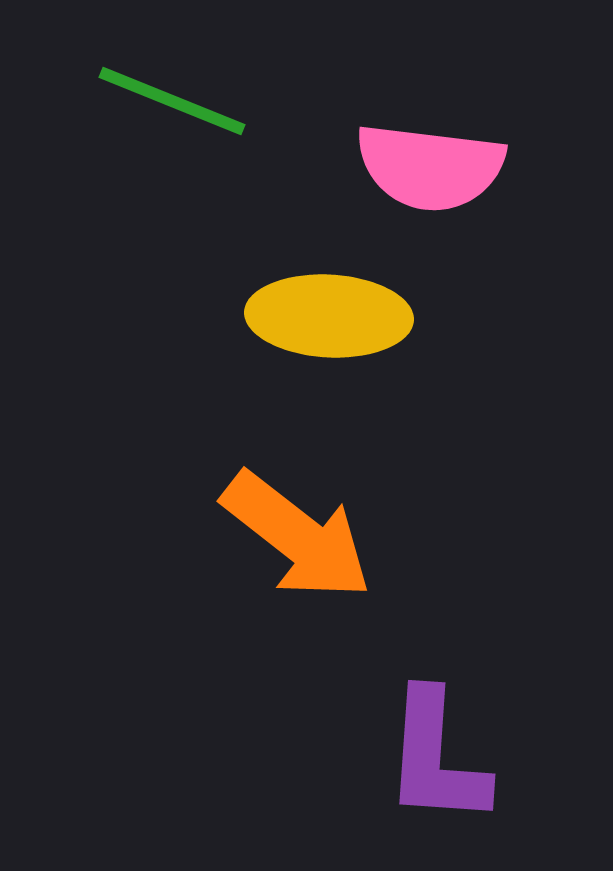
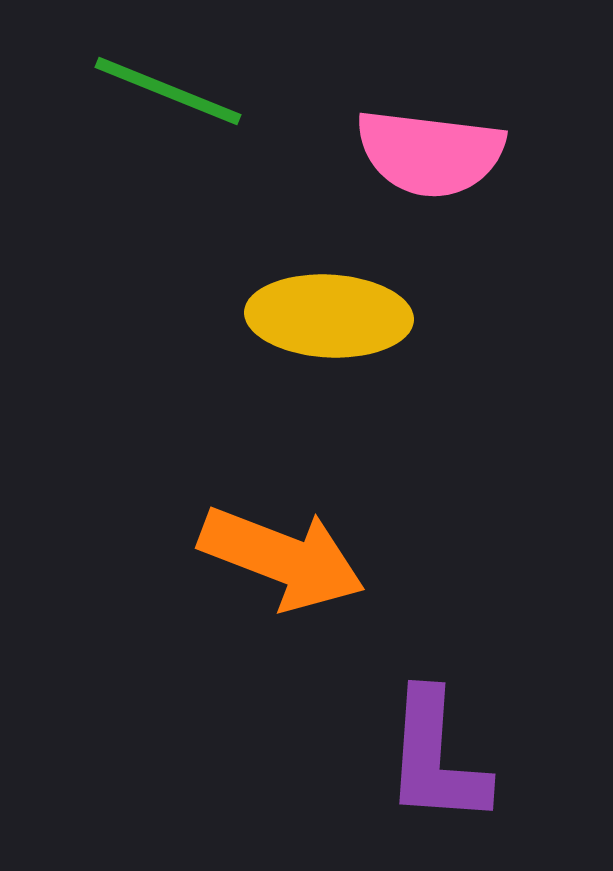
green line: moved 4 px left, 10 px up
pink semicircle: moved 14 px up
orange arrow: moved 15 px left, 22 px down; rotated 17 degrees counterclockwise
